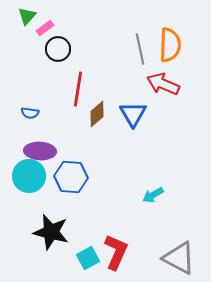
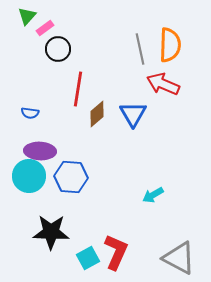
black star: rotated 12 degrees counterclockwise
